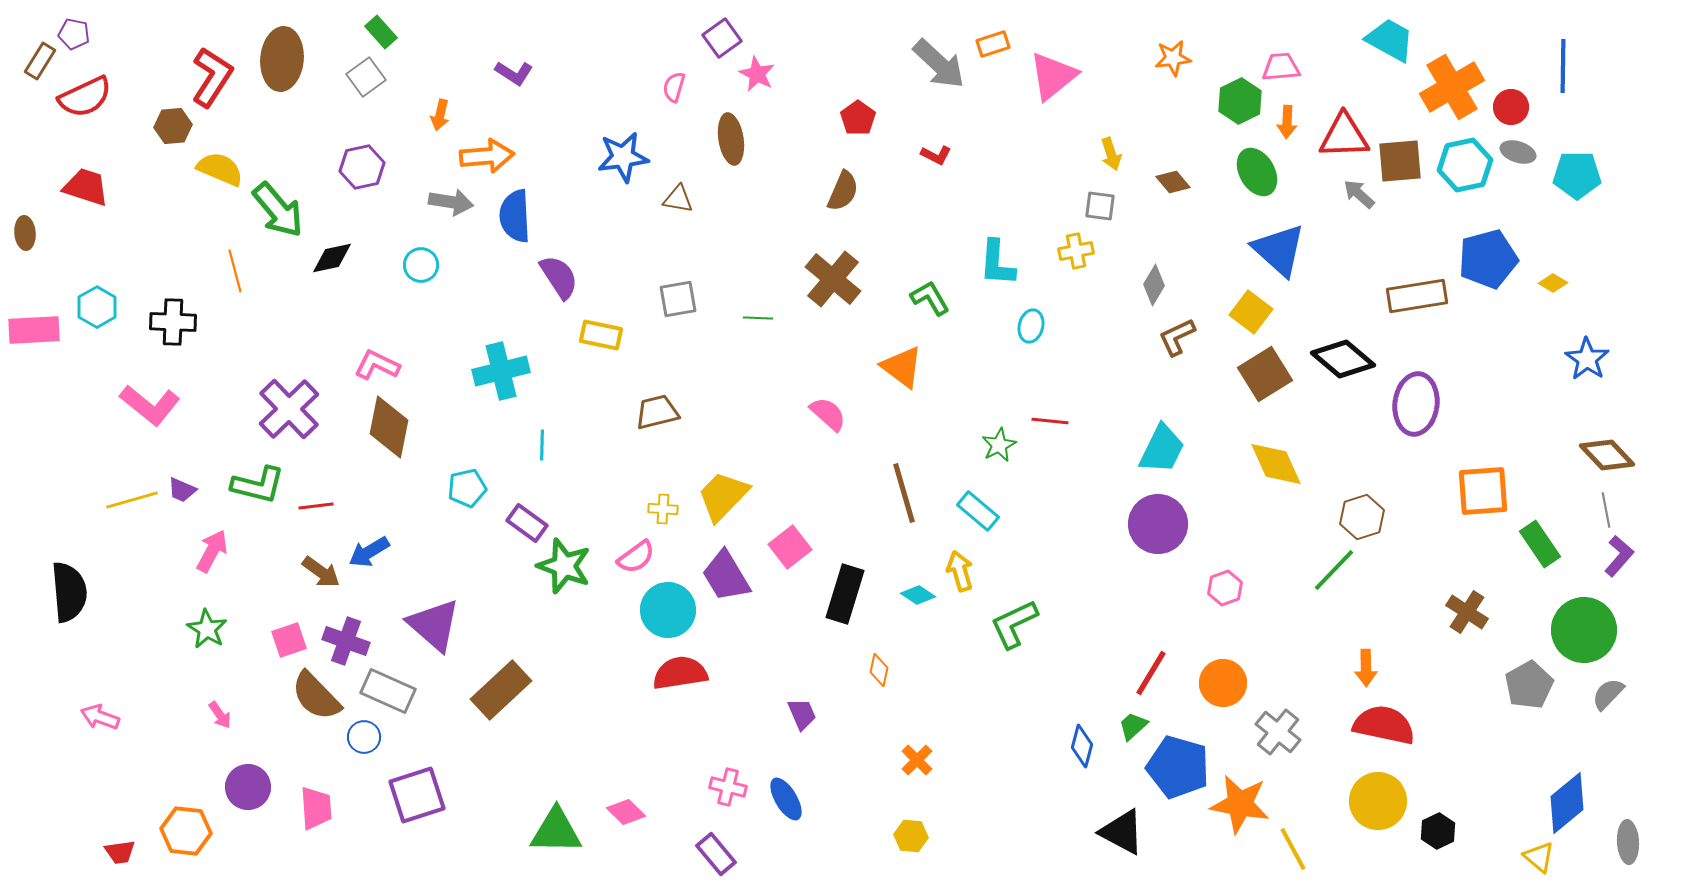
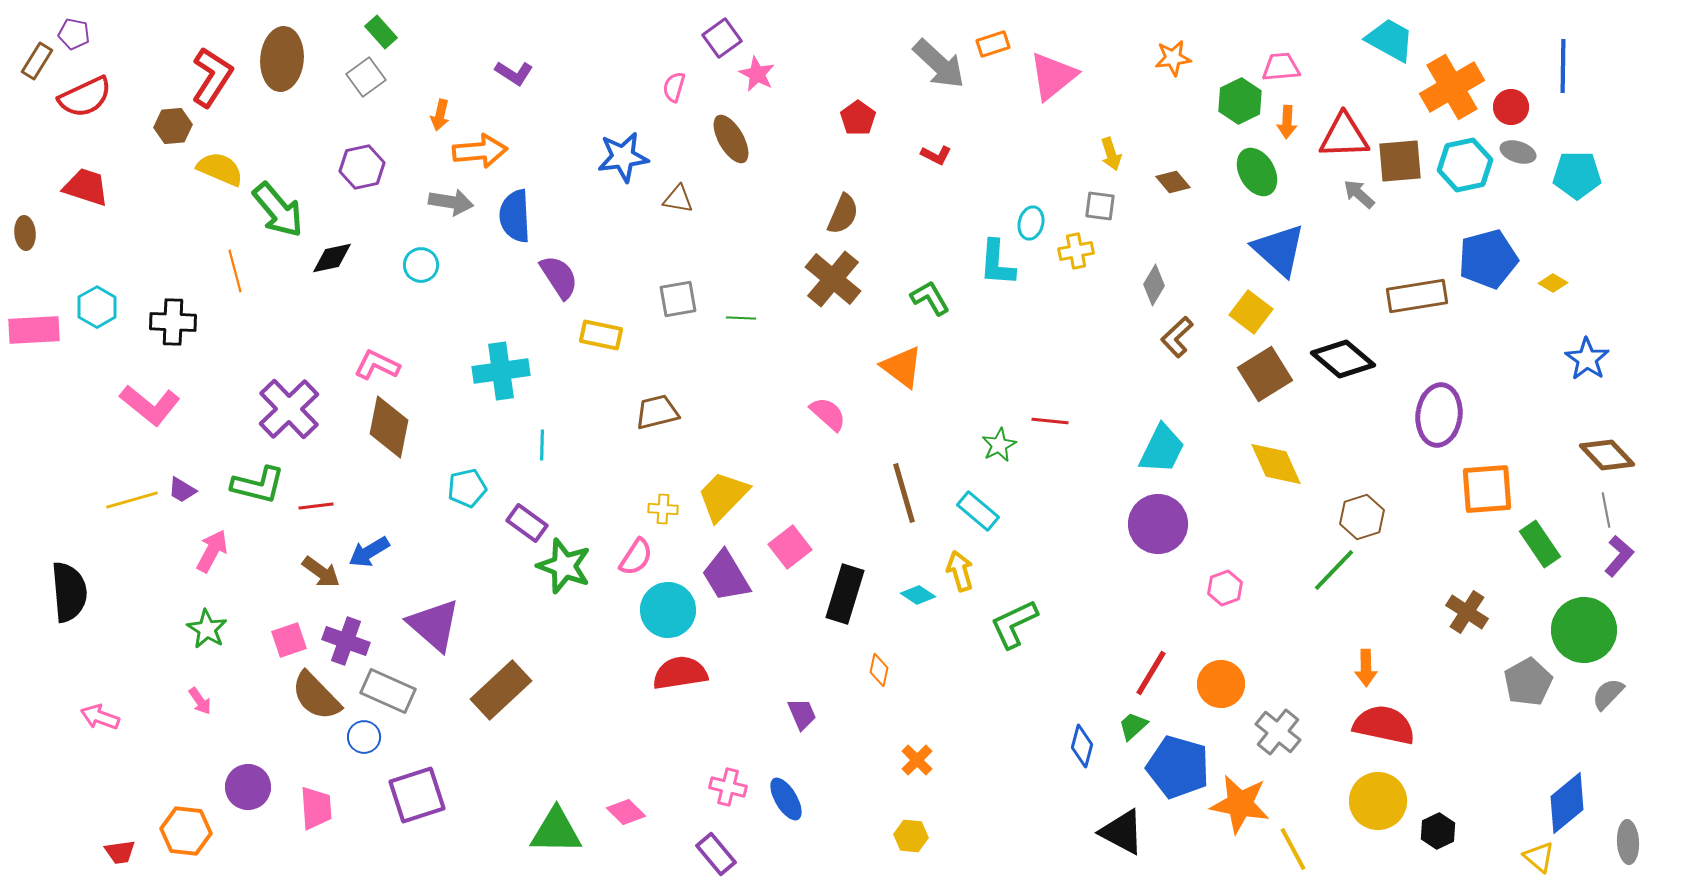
brown rectangle at (40, 61): moved 3 px left
brown ellipse at (731, 139): rotated 21 degrees counterclockwise
orange arrow at (487, 156): moved 7 px left, 5 px up
brown semicircle at (843, 191): moved 23 px down
green line at (758, 318): moved 17 px left
cyan ellipse at (1031, 326): moved 103 px up
brown L-shape at (1177, 337): rotated 18 degrees counterclockwise
cyan cross at (501, 371): rotated 6 degrees clockwise
purple ellipse at (1416, 404): moved 23 px right, 11 px down
purple trapezoid at (182, 490): rotated 8 degrees clockwise
orange square at (1483, 491): moved 4 px right, 2 px up
pink semicircle at (636, 557): rotated 21 degrees counterclockwise
orange circle at (1223, 683): moved 2 px left, 1 px down
gray pentagon at (1529, 685): moved 1 px left, 3 px up
pink arrow at (220, 715): moved 20 px left, 14 px up
